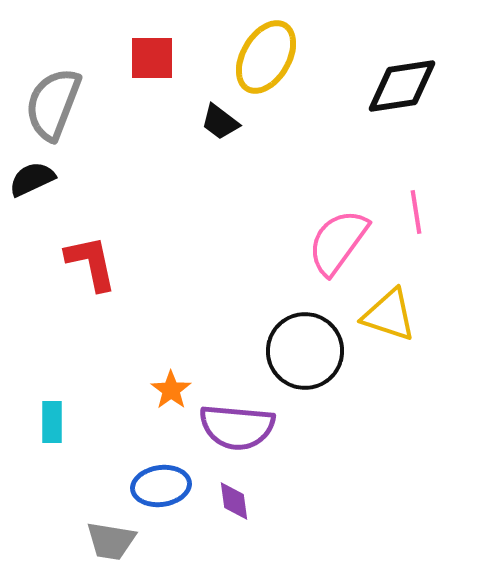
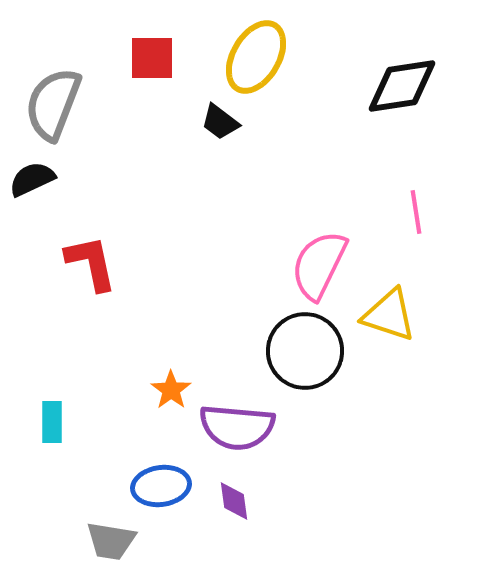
yellow ellipse: moved 10 px left
pink semicircle: moved 19 px left, 23 px down; rotated 10 degrees counterclockwise
